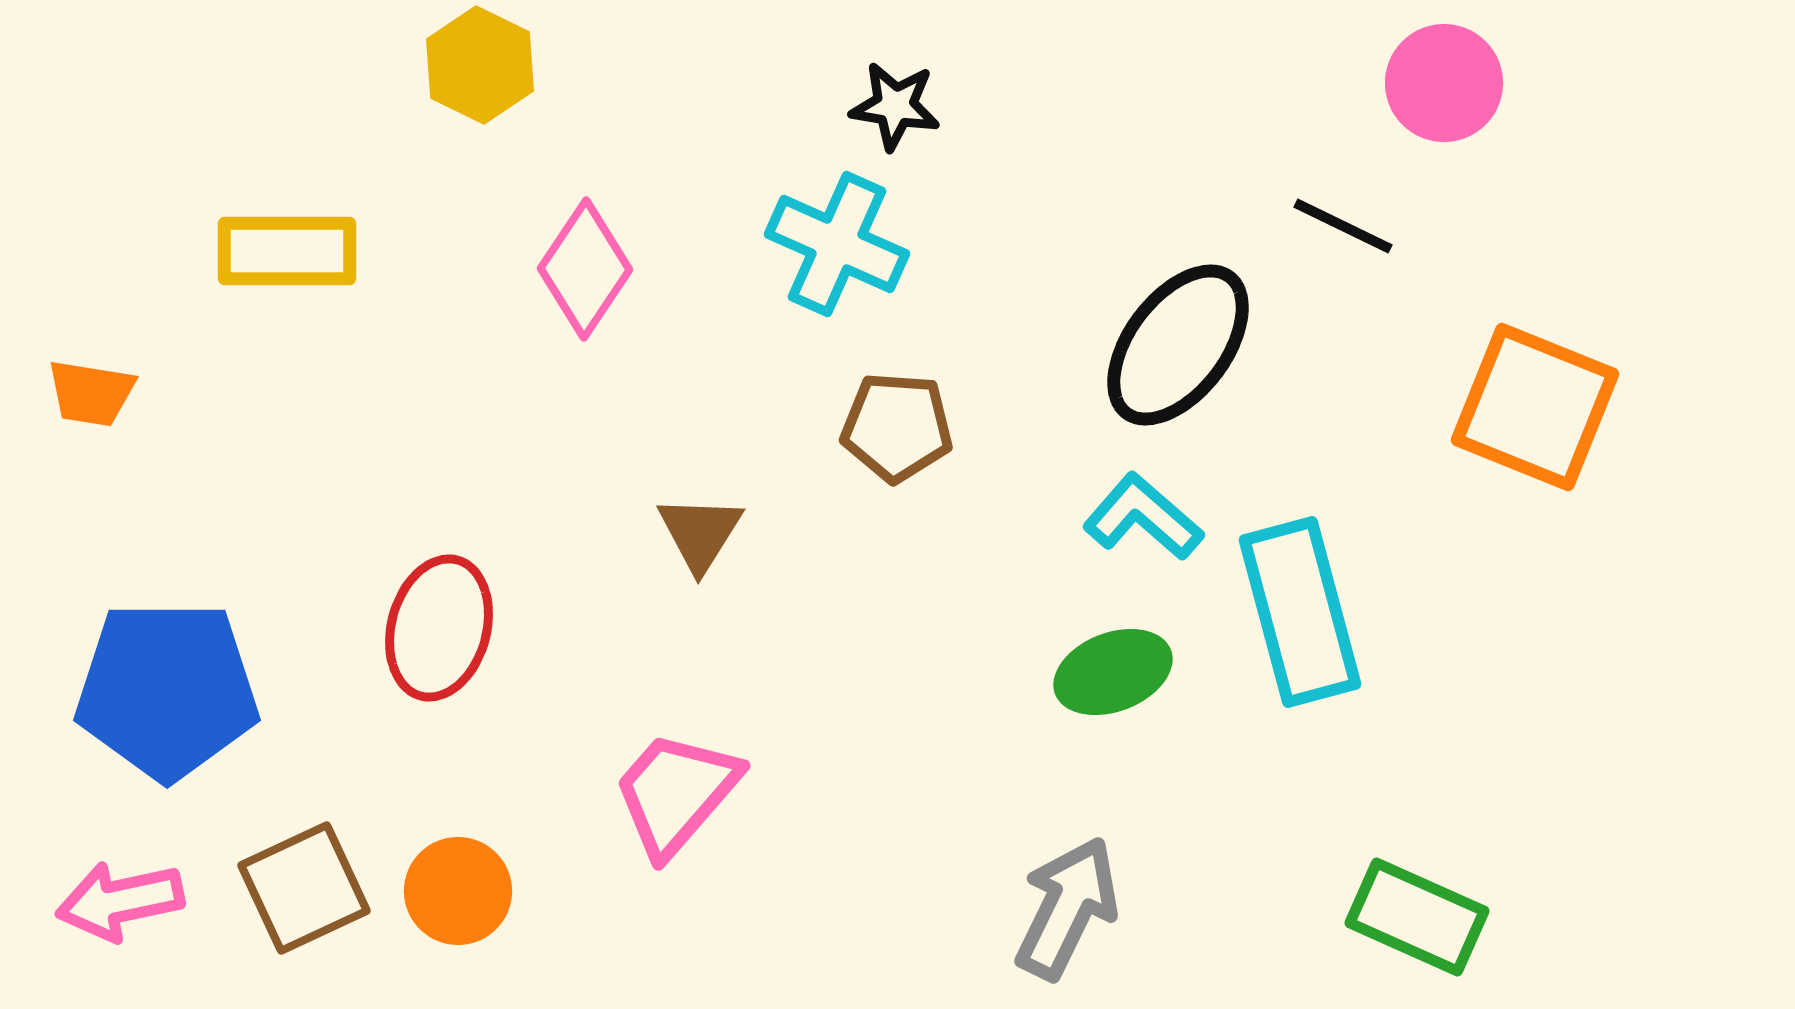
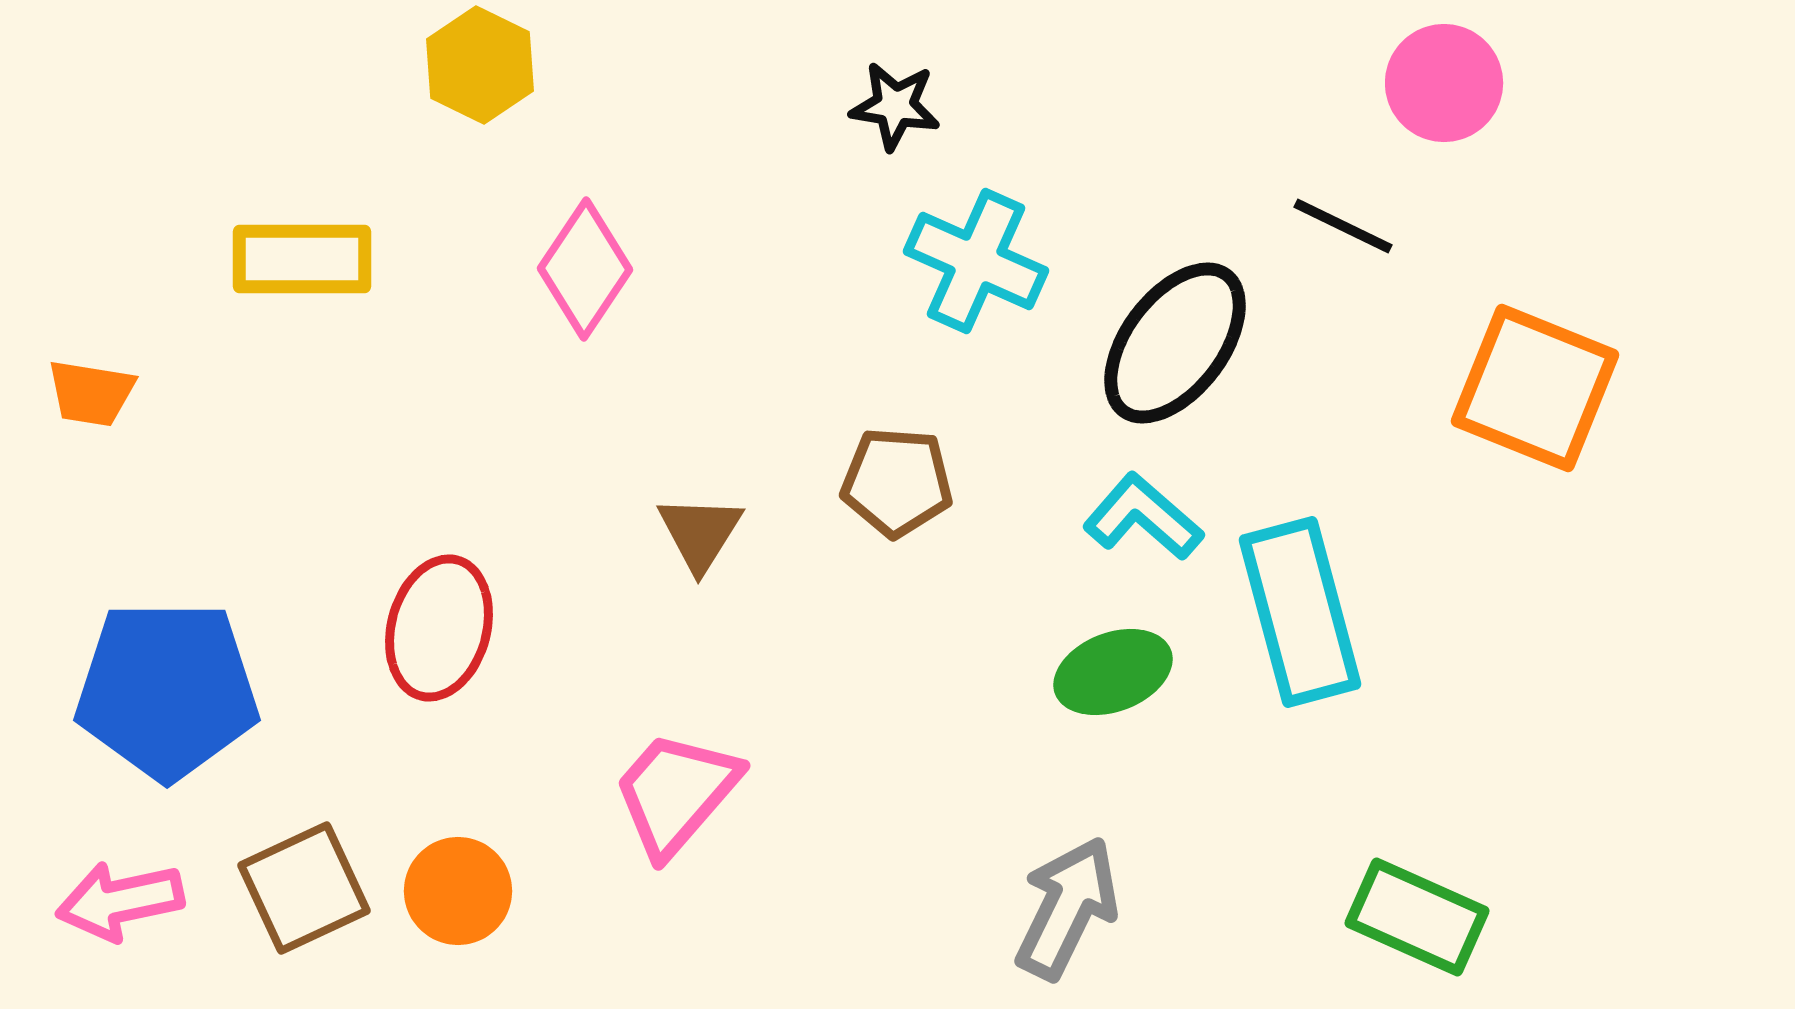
cyan cross: moved 139 px right, 17 px down
yellow rectangle: moved 15 px right, 8 px down
black ellipse: moved 3 px left, 2 px up
orange square: moved 19 px up
brown pentagon: moved 55 px down
